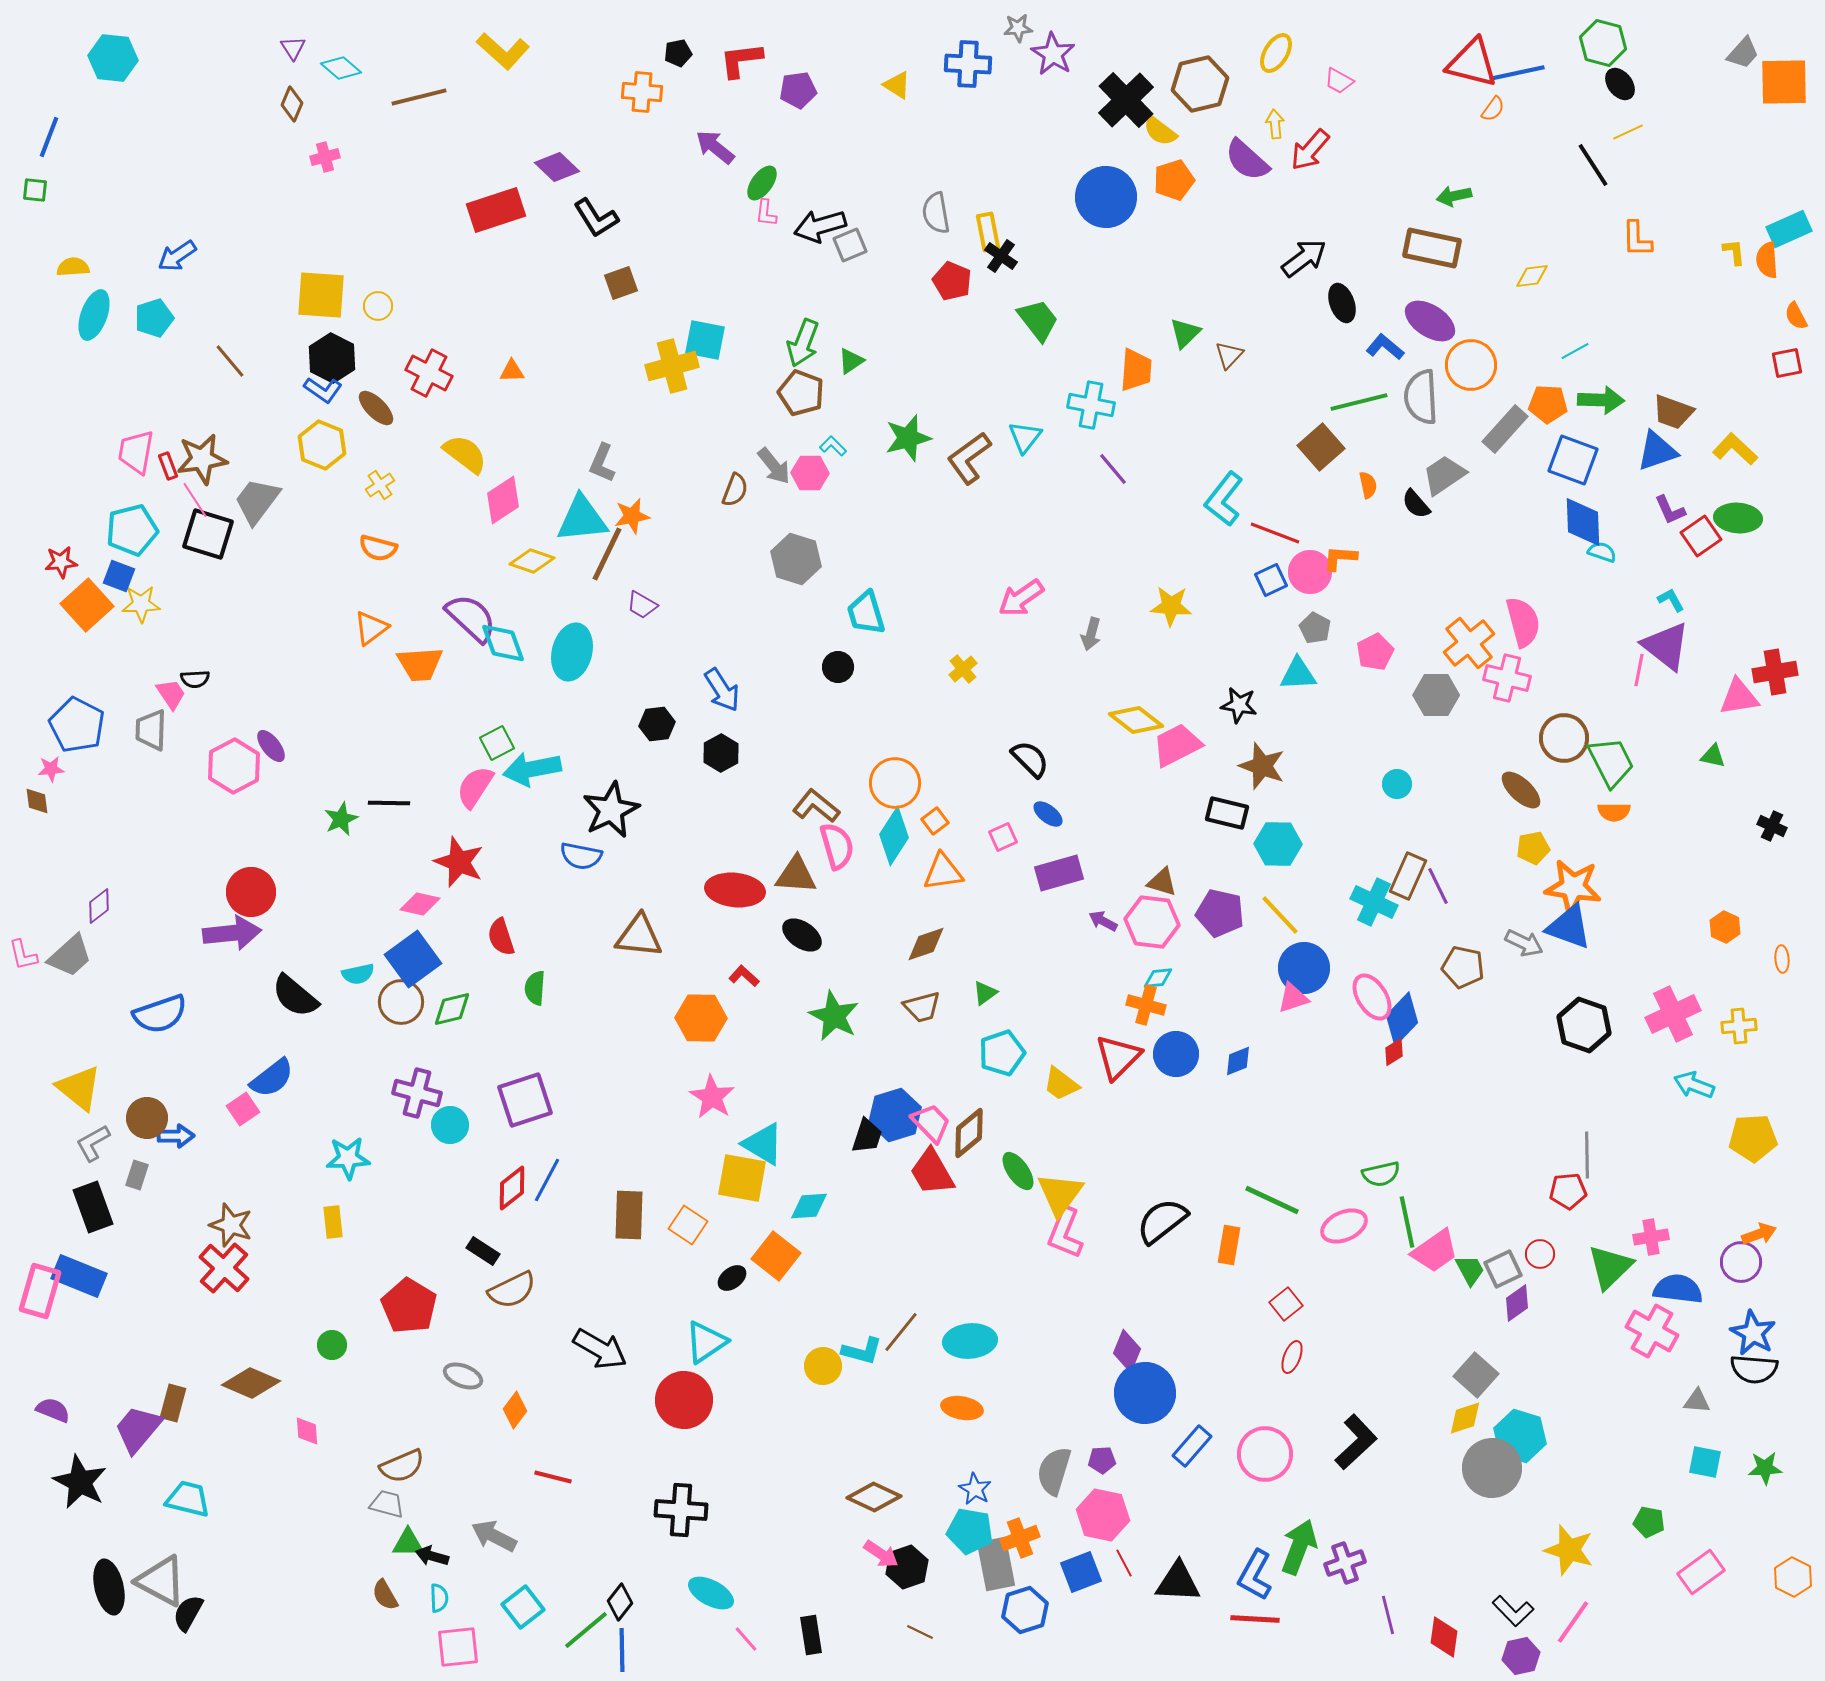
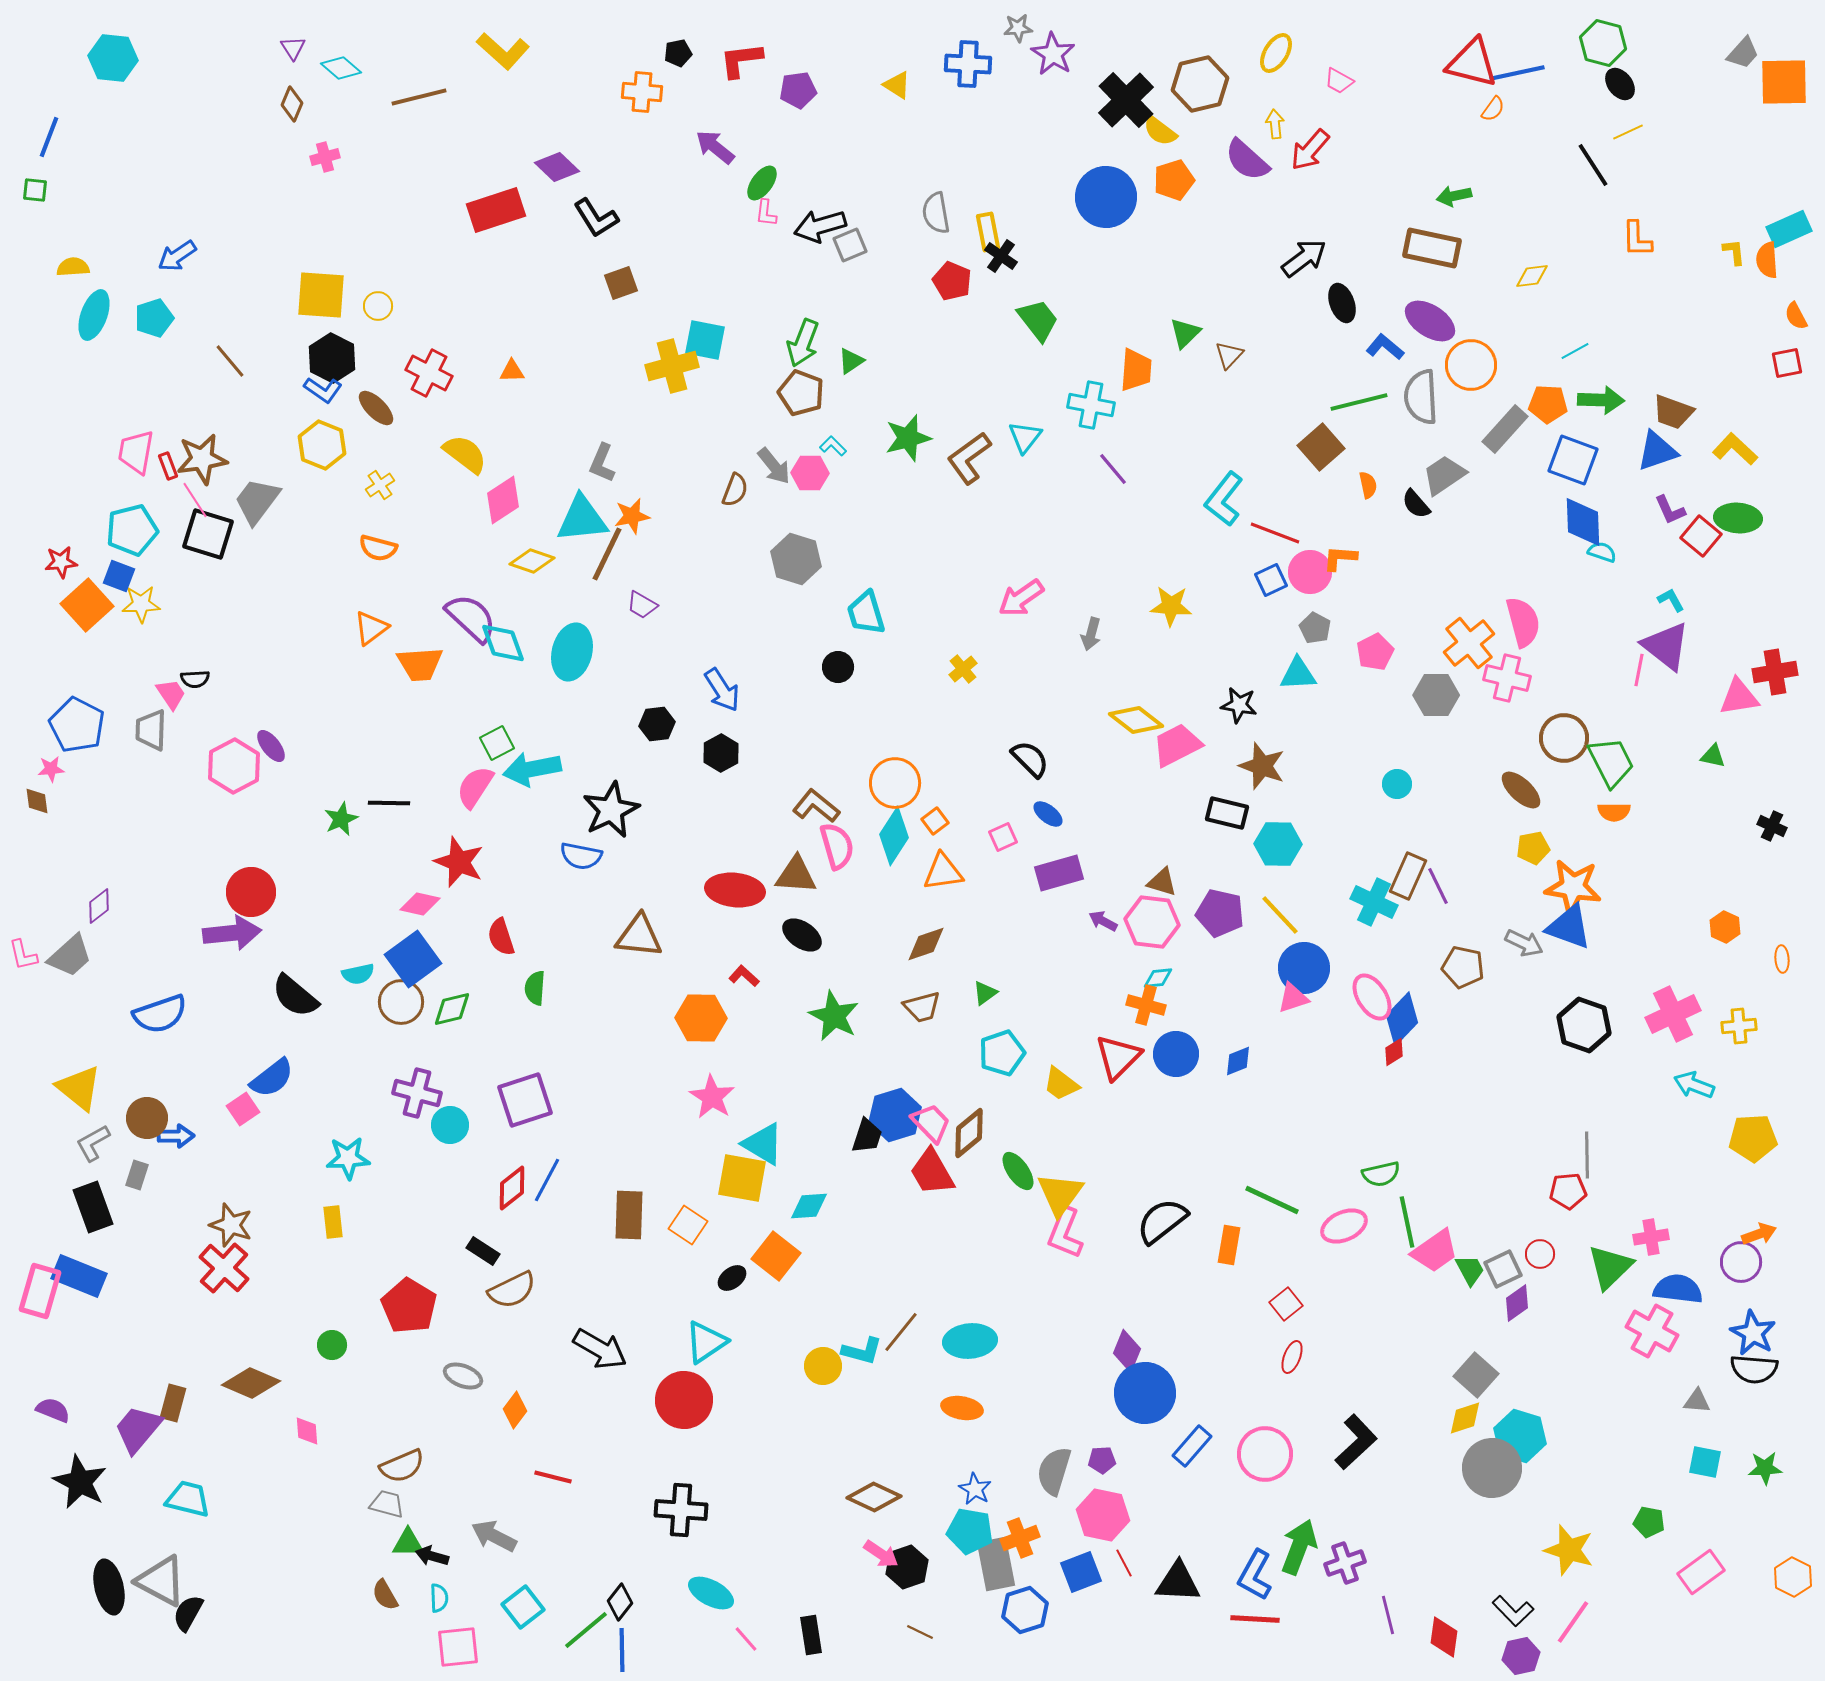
red square at (1701, 536): rotated 15 degrees counterclockwise
